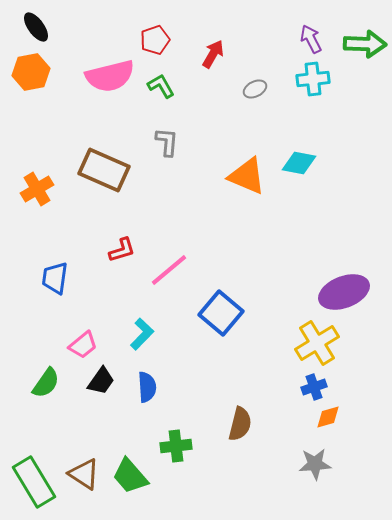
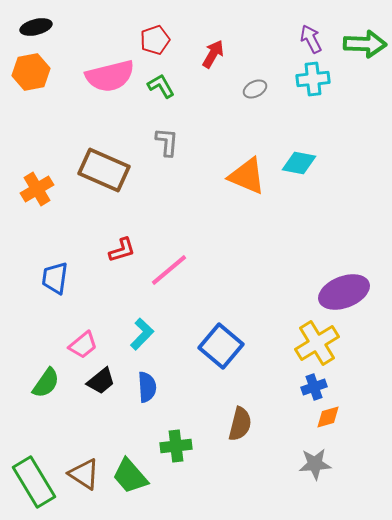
black ellipse: rotated 68 degrees counterclockwise
blue square: moved 33 px down
black trapezoid: rotated 16 degrees clockwise
